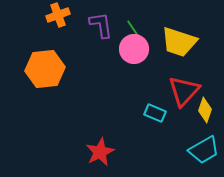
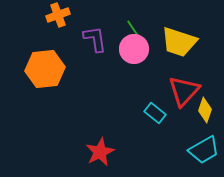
purple L-shape: moved 6 px left, 14 px down
cyan rectangle: rotated 15 degrees clockwise
